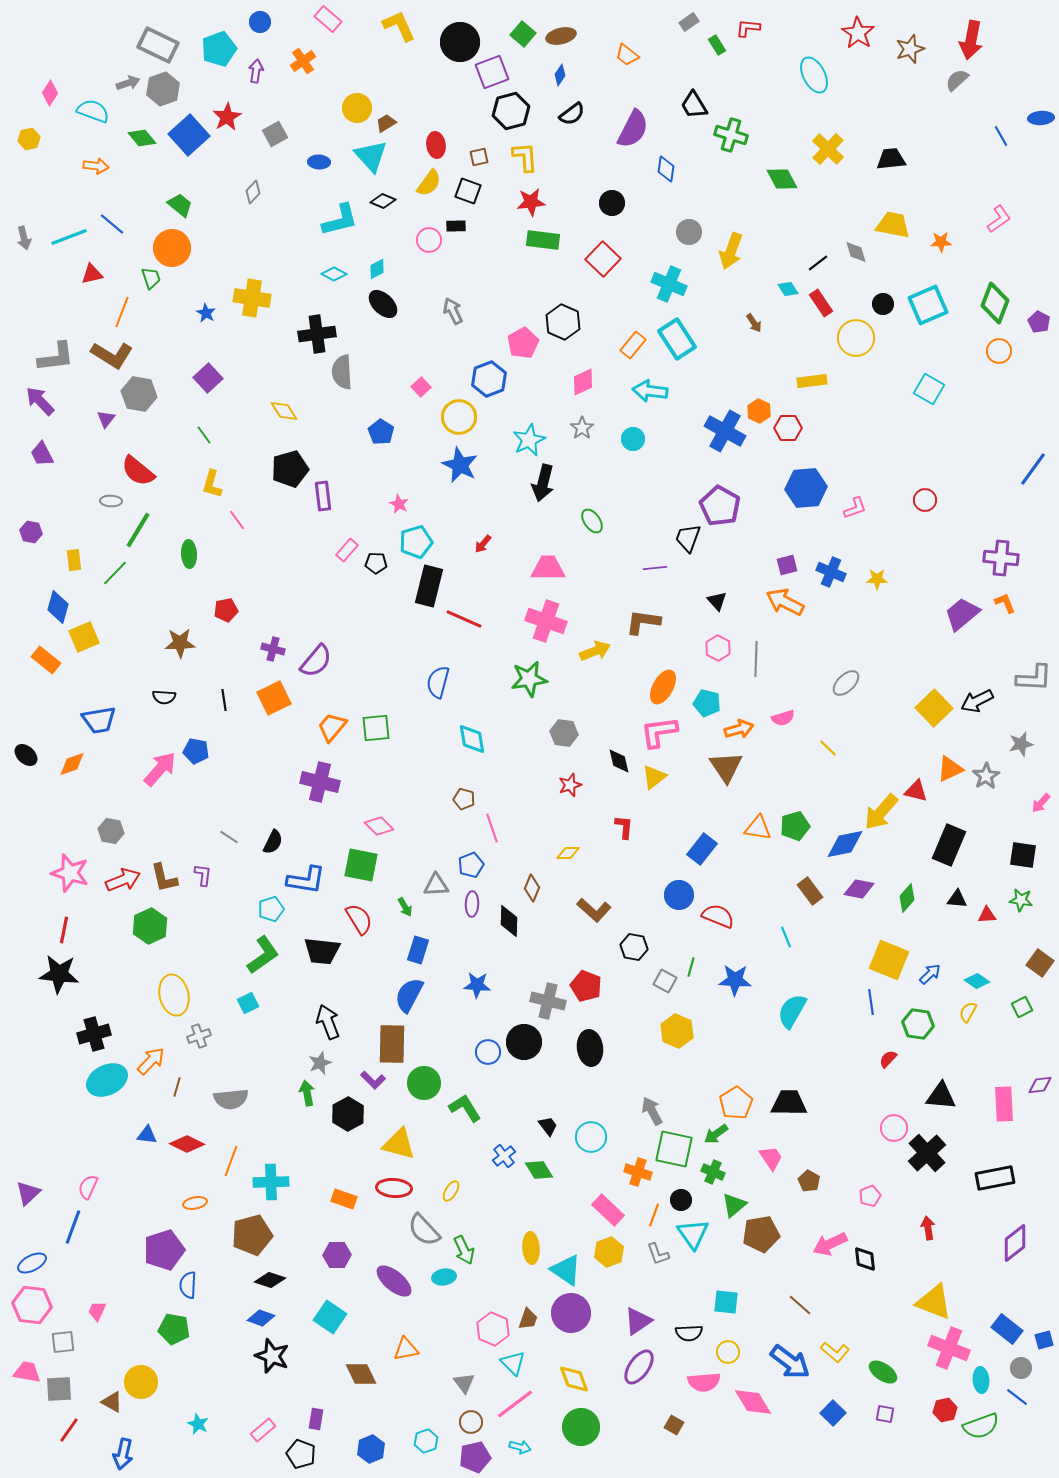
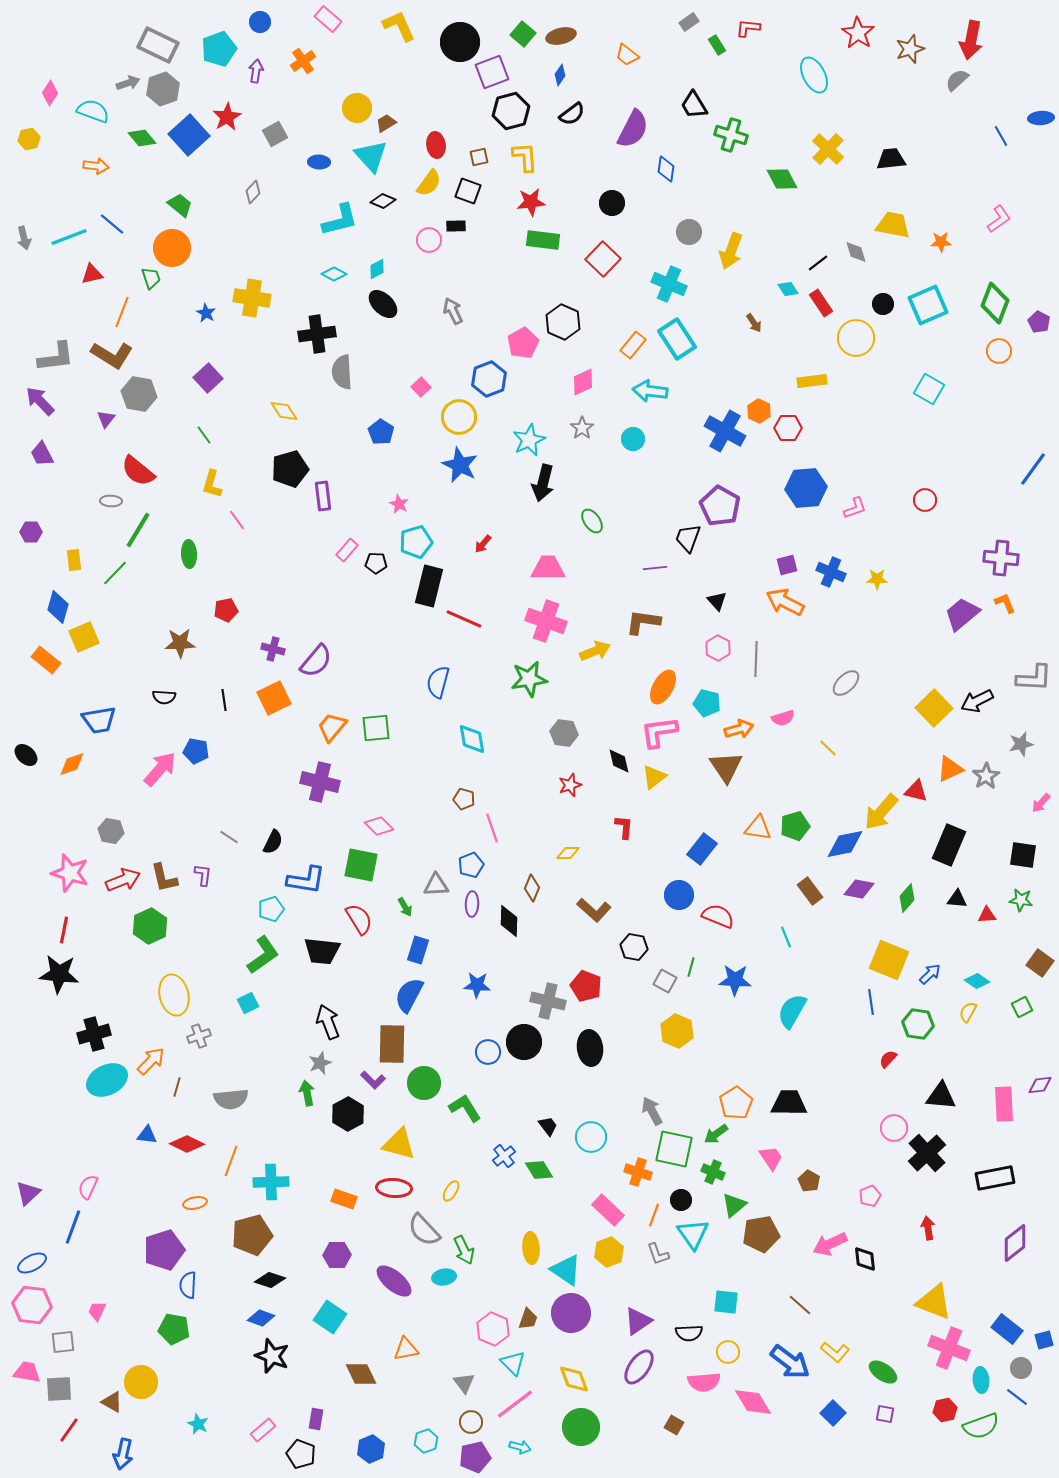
purple hexagon at (31, 532): rotated 10 degrees counterclockwise
